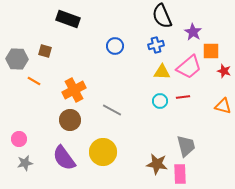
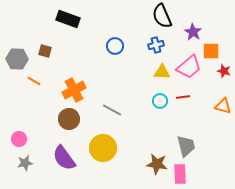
brown circle: moved 1 px left, 1 px up
yellow circle: moved 4 px up
